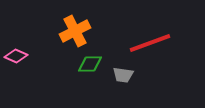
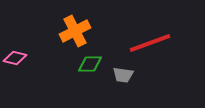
pink diamond: moved 1 px left, 2 px down; rotated 10 degrees counterclockwise
